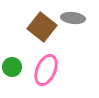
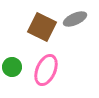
gray ellipse: moved 2 px right, 1 px down; rotated 30 degrees counterclockwise
brown square: rotated 12 degrees counterclockwise
